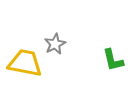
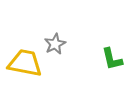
green L-shape: moved 1 px left, 1 px up
